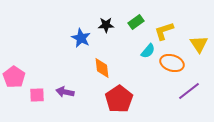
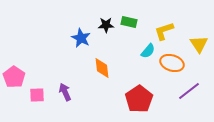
green rectangle: moved 7 px left; rotated 49 degrees clockwise
purple arrow: rotated 54 degrees clockwise
red pentagon: moved 20 px right
